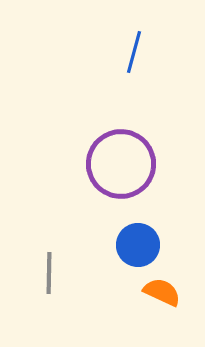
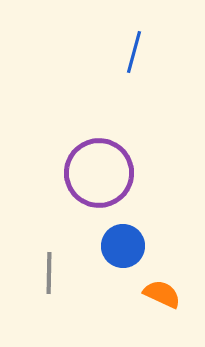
purple circle: moved 22 px left, 9 px down
blue circle: moved 15 px left, 1 px down
orange semicircle: moved 2 px down
